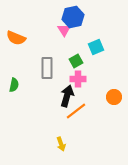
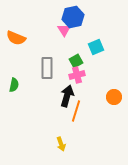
pink cross: moved 1 px left, 4 px up; rotated 14 degrees counterclockwise
orange line: rotated 35 degrees counterclockwise
